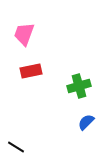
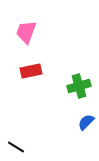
pink trapezoid: moved 2 px right, 2 px up
